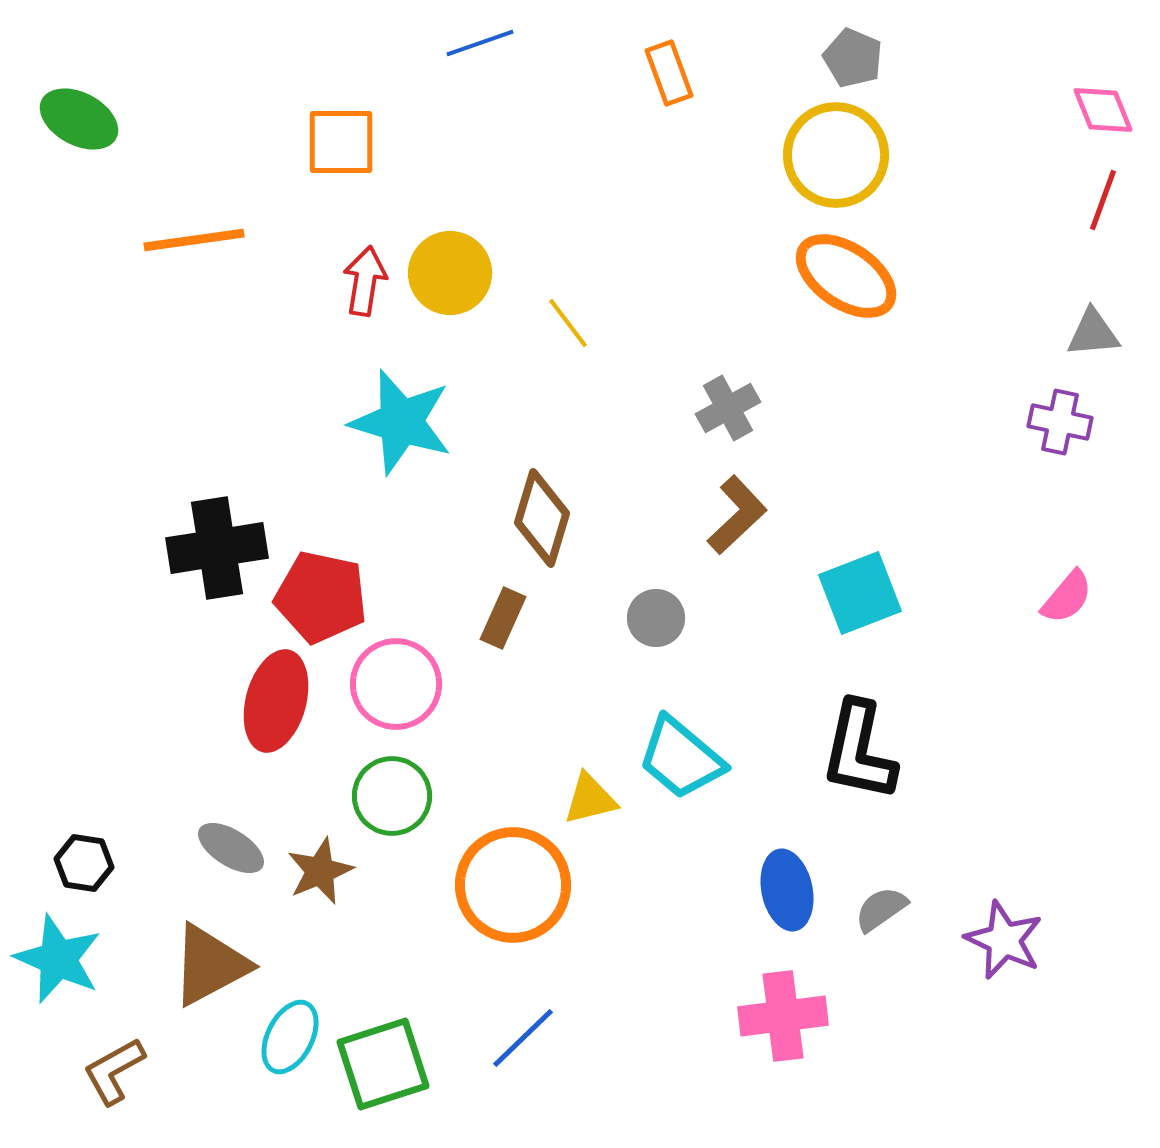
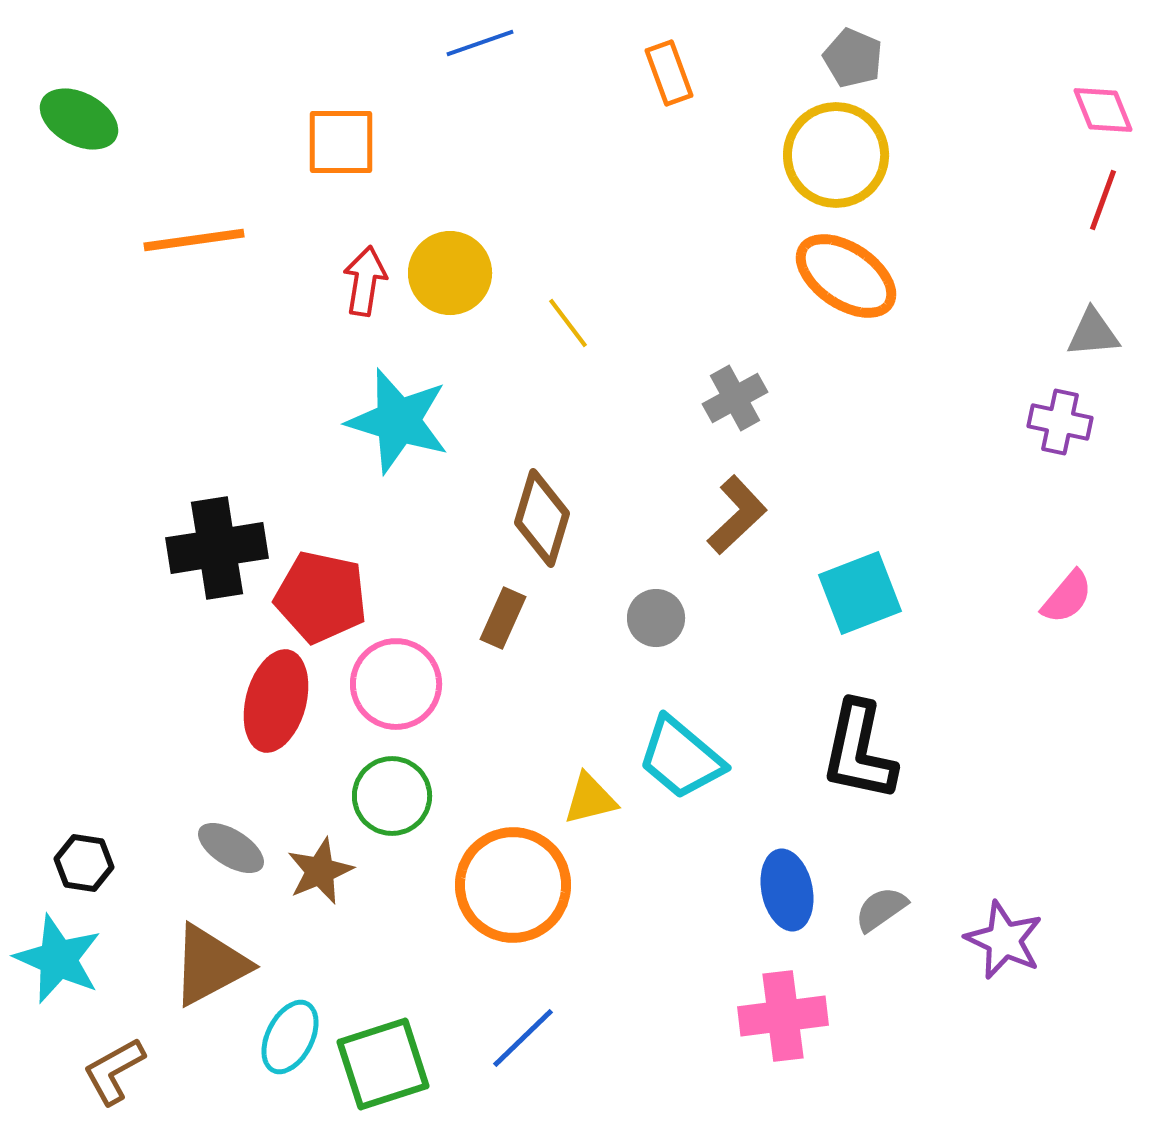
gray cross at (728, 408): moved 7 px right, 10 px up
cyan star at (401, 422): moved 3 px left, 1 px up
